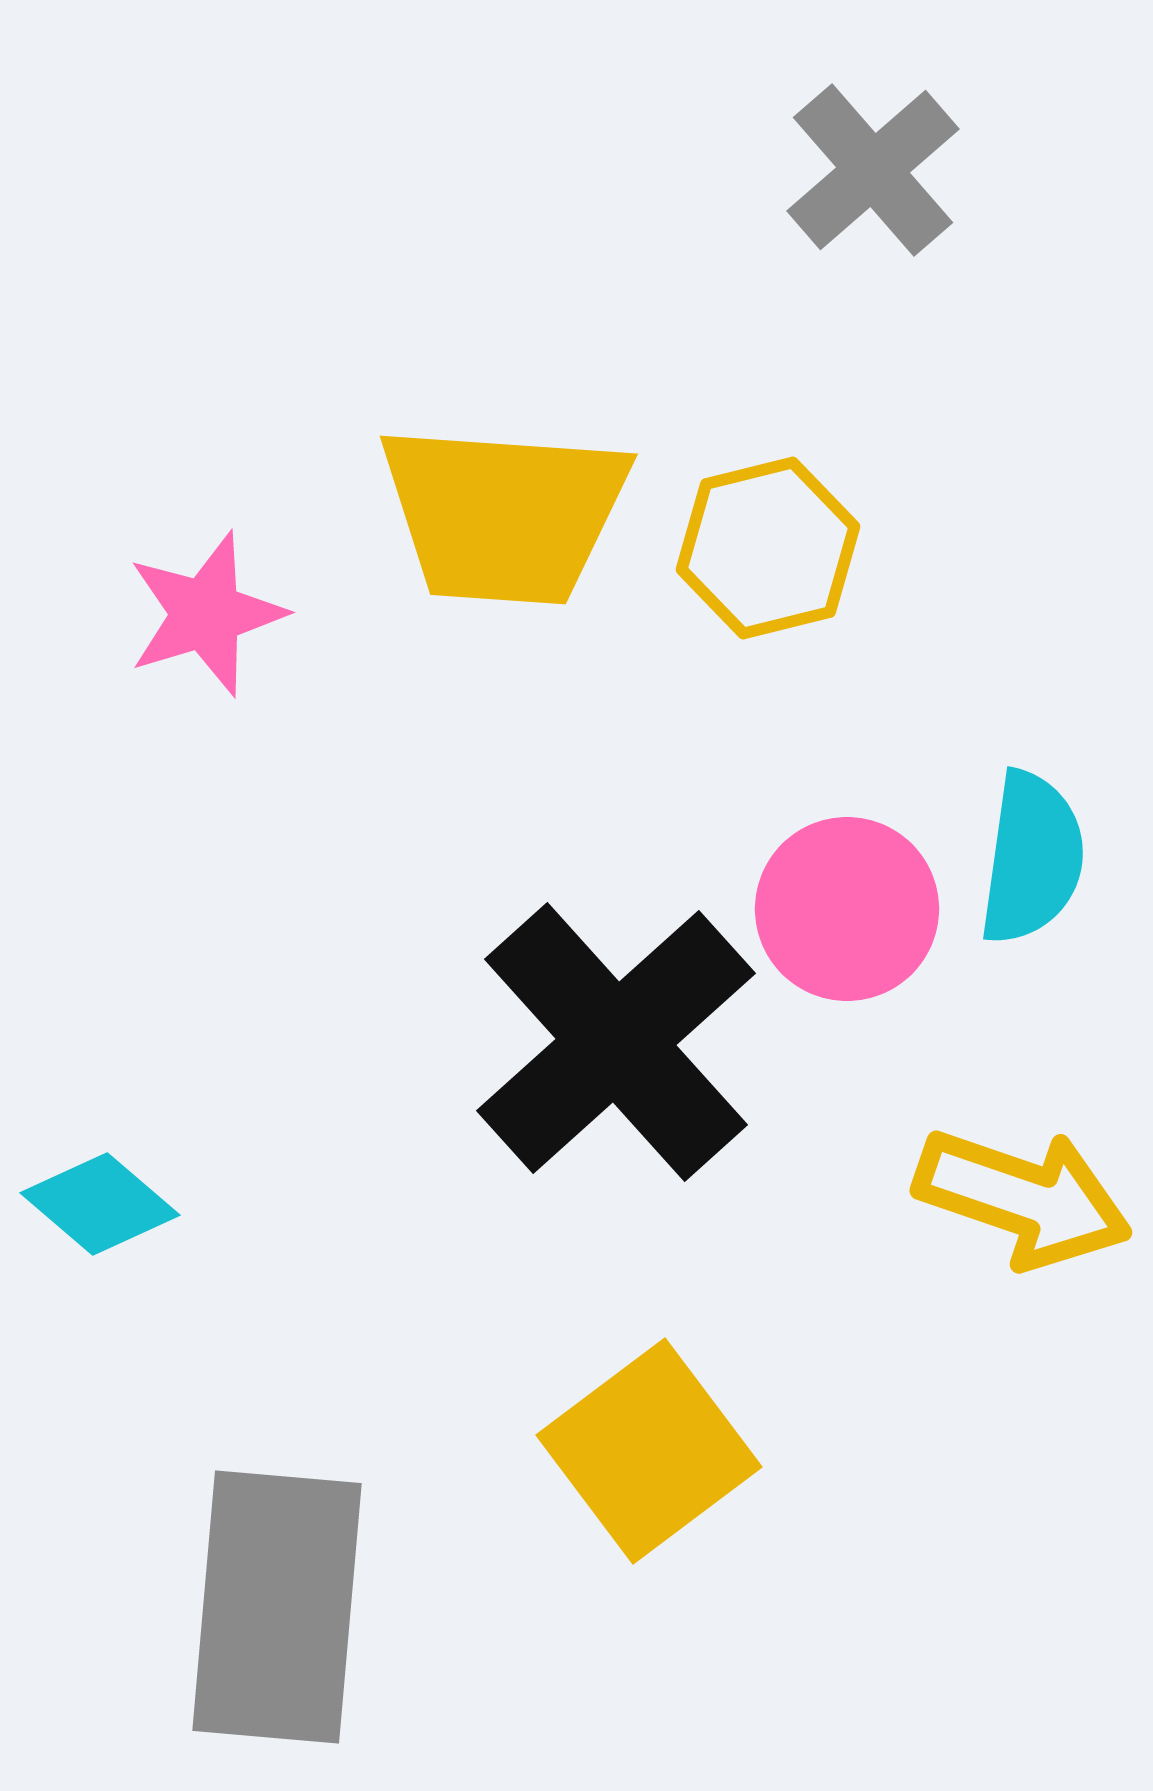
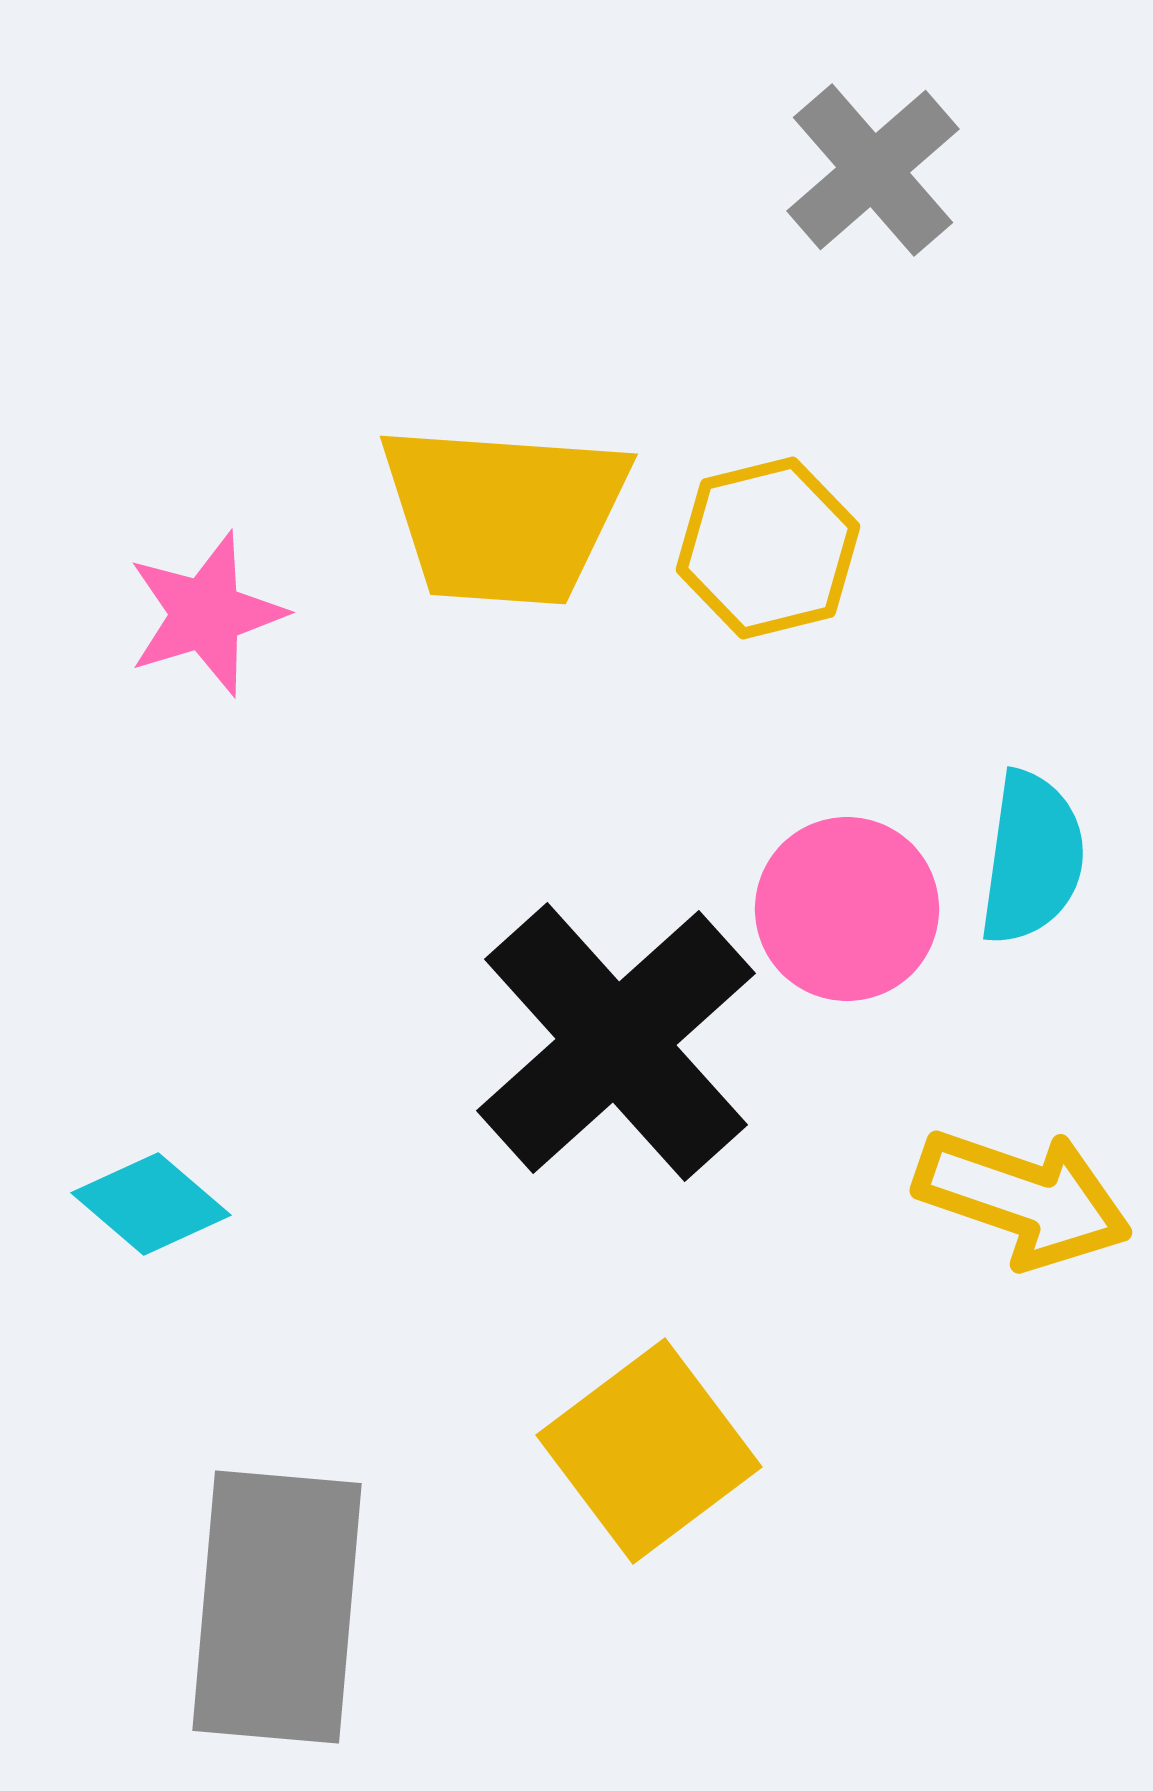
cyan diamond: moved 51 px right
